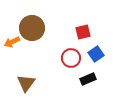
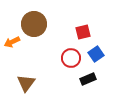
brown circle: moved 2 px right, 4 px up
